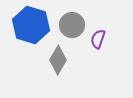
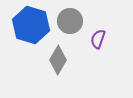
gray circle: moved 2 px left, 4 px up
